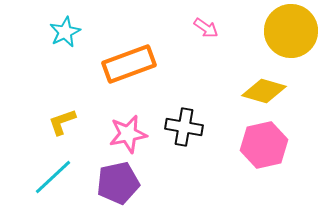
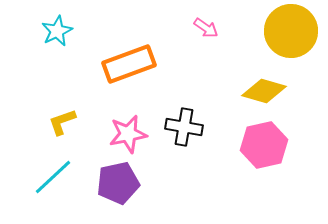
cyan star: moved 8 px left, 1 px up
